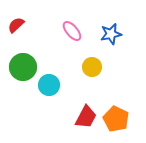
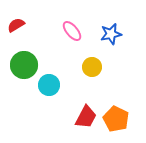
red semicircle: rotated 12 degrees clockwise
green circle: moved 1 px right, 2 px up
